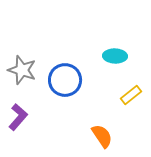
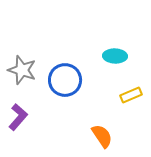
yellow rectangle: rotated 15 degrees clockwise
